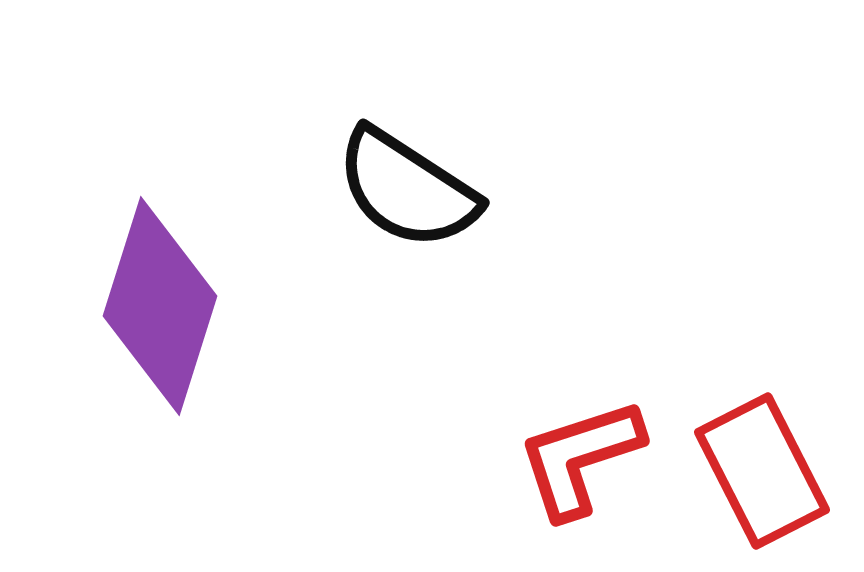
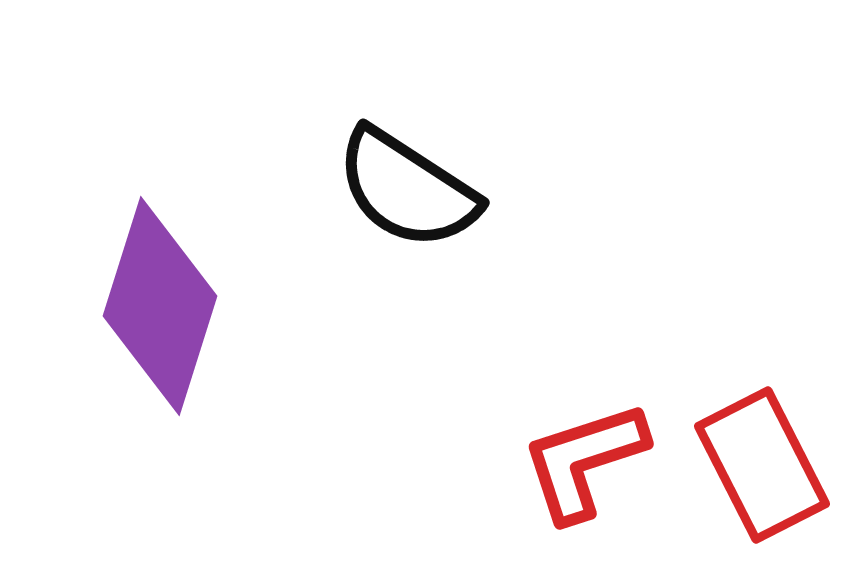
red L-shape: moved 4 px right, 3 px down
red rectangle: moved 6 px up
